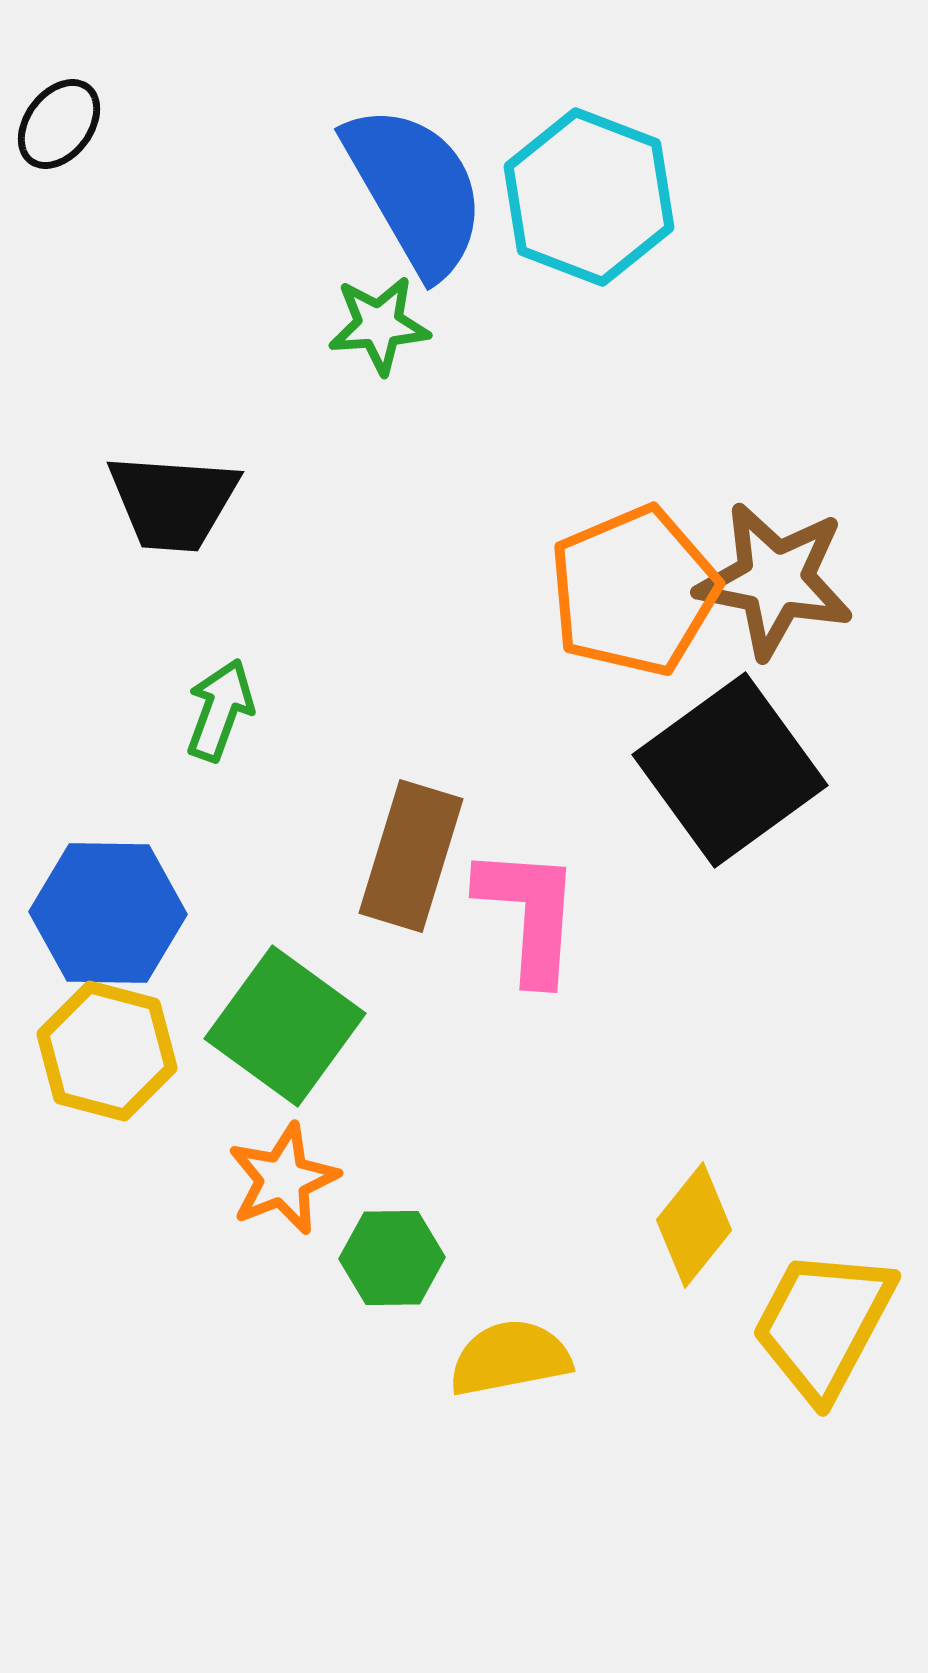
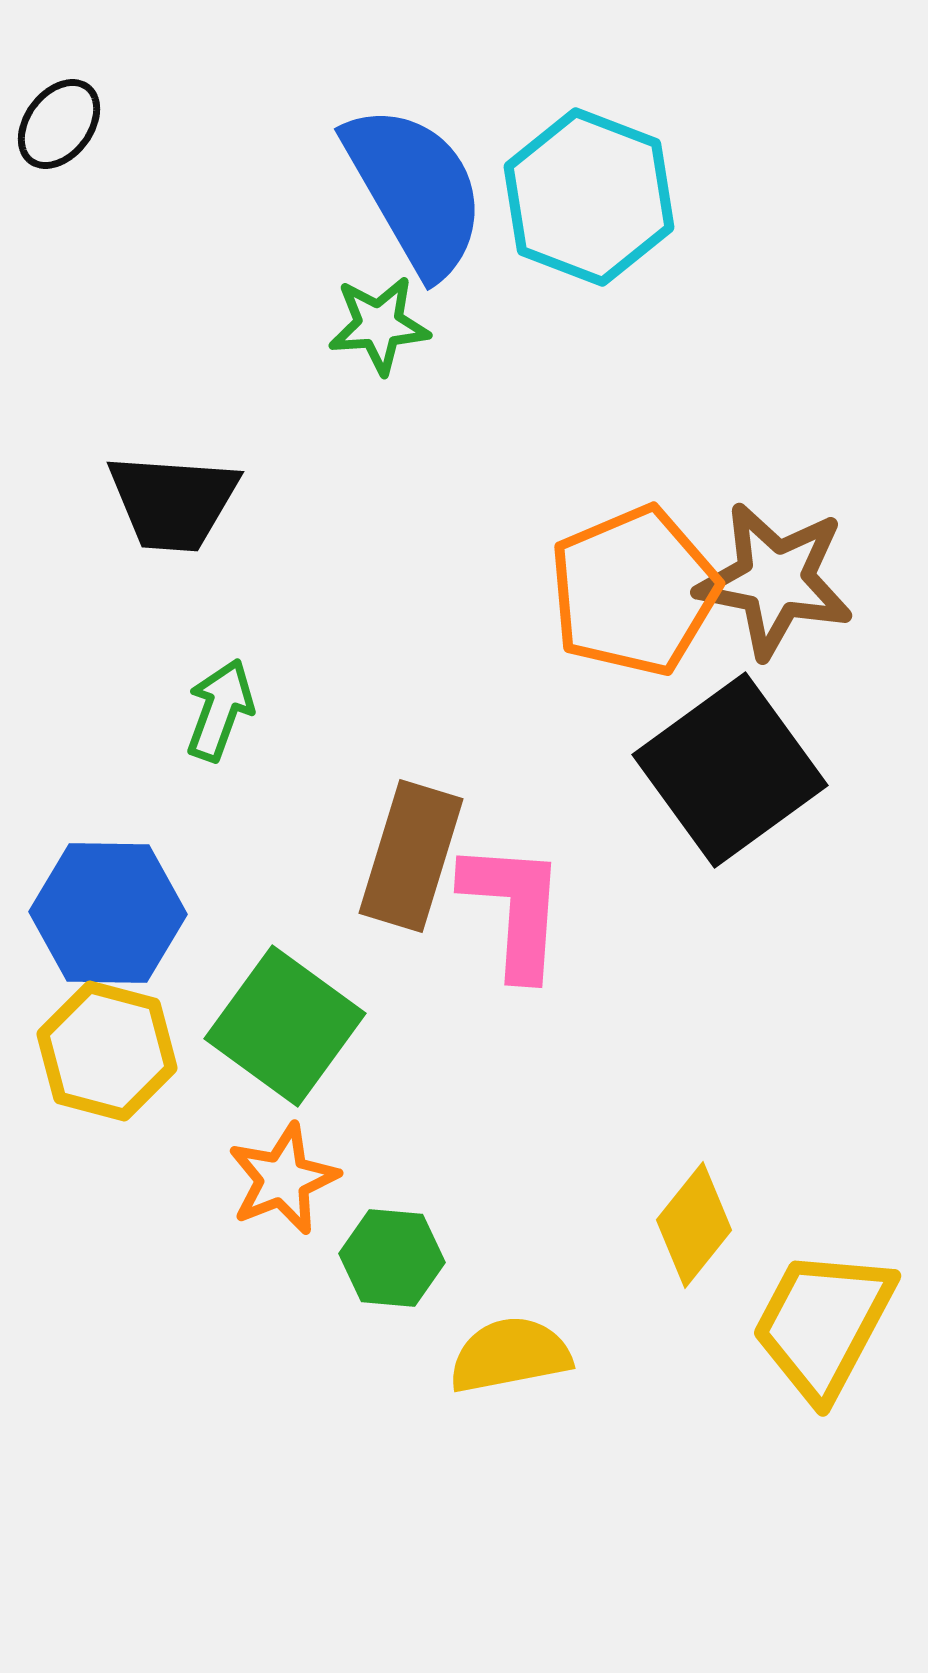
pink L-shape: moved 15 px left, 5 px up
green hexagon: rotated 6 degrees clockwise
yellow semicircle: moved 3 px up
